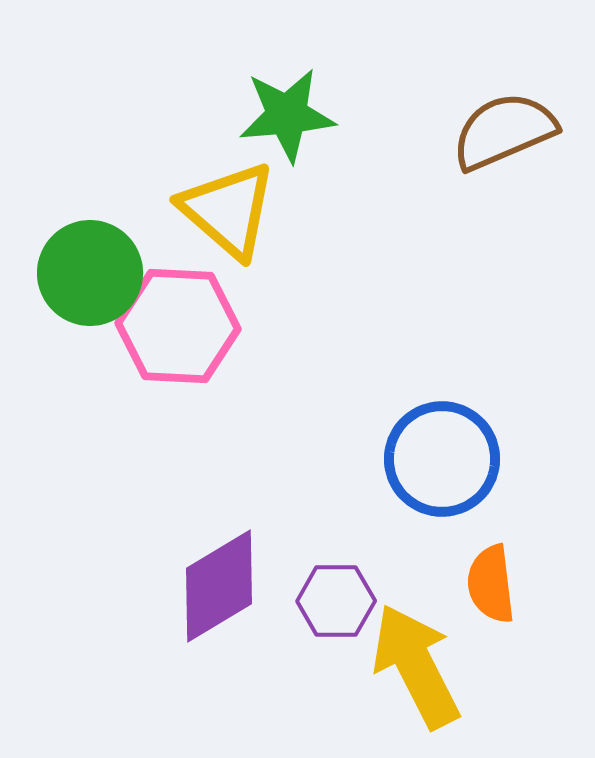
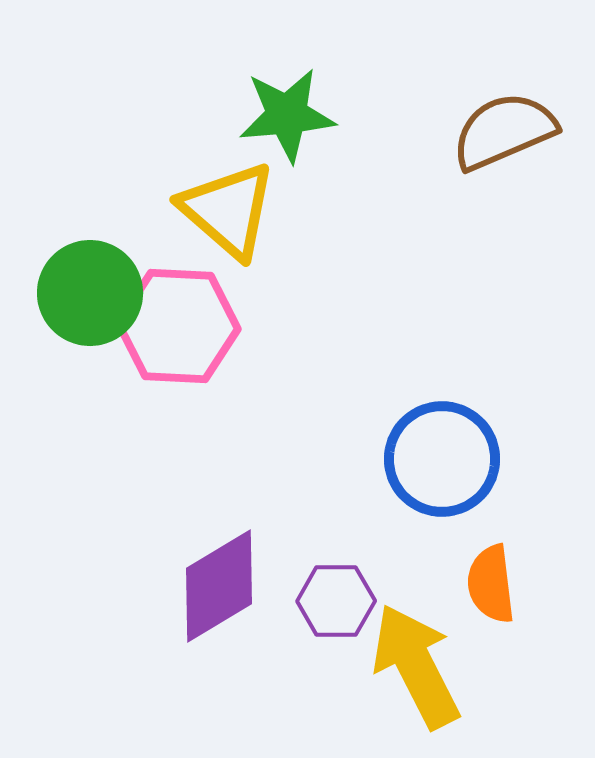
green circle: moved 20 px down
